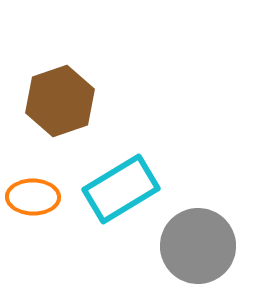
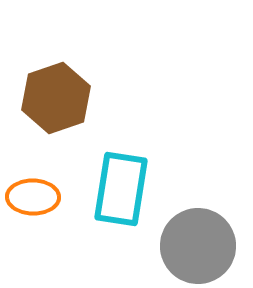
brown hexagon: moved 4 px left, 3 px up
cyan rectangle: rotated 50 degrees counterclockwise
